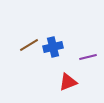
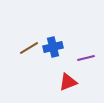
brown line: moved 3 px down
purple line: moved 2 px left, 1 px down
